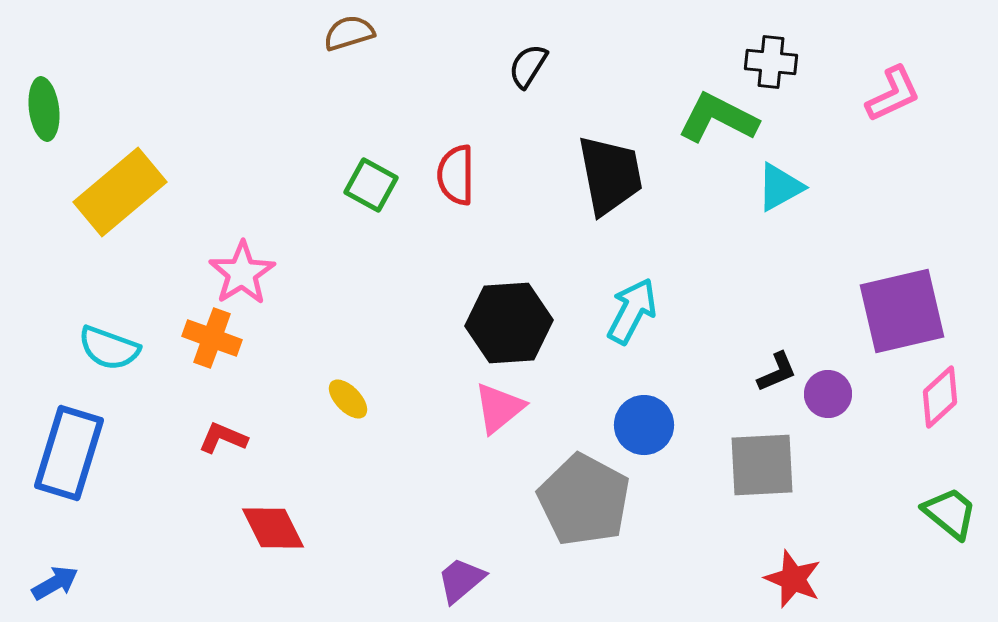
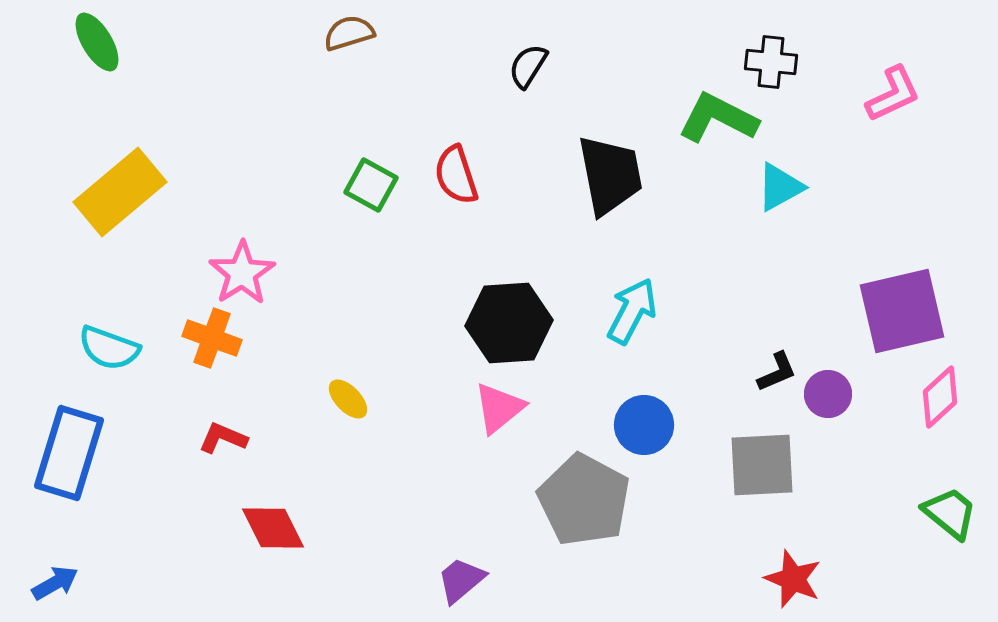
green ellipse: moved 53 px right, 67 px up; rotated 24 degrees counterclockwise
red semicircle: rotated 18 degrees counterclockwise
